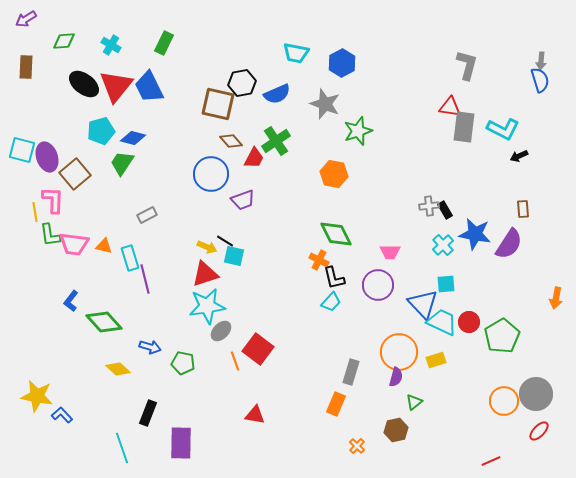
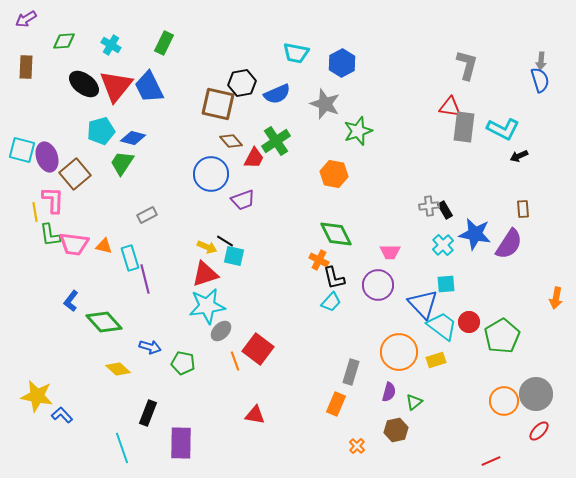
cyan trapezoid at (442, 322): moved 4 px down; rotated 12 degrees clockwise
purple semicircle at (396, 377): moved 7 px left, 15 px down
